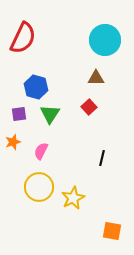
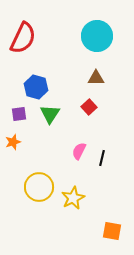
cyan circle: moved 8 px left, 4 px up
pink semicircle: moved 38 px right
